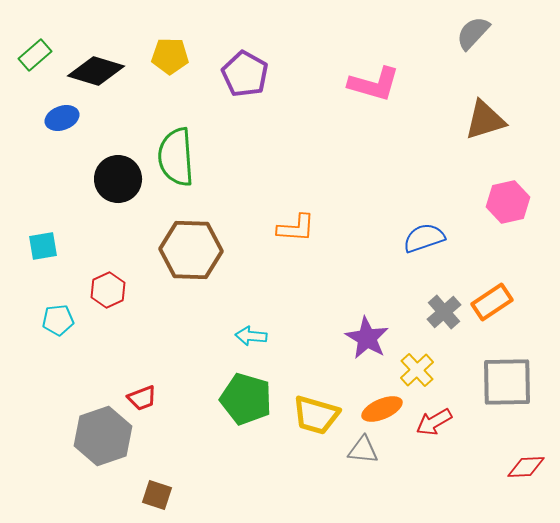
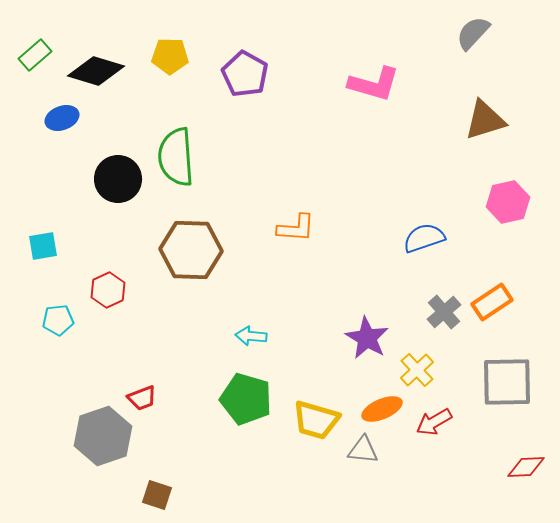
yellow trapezoid: moved 5 px down
